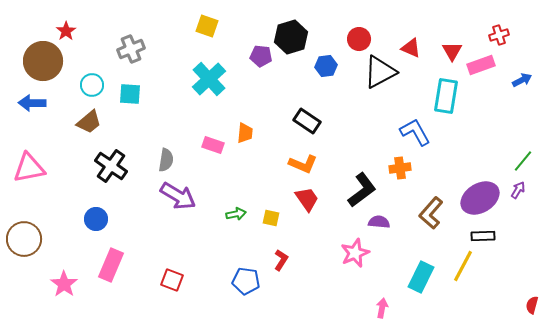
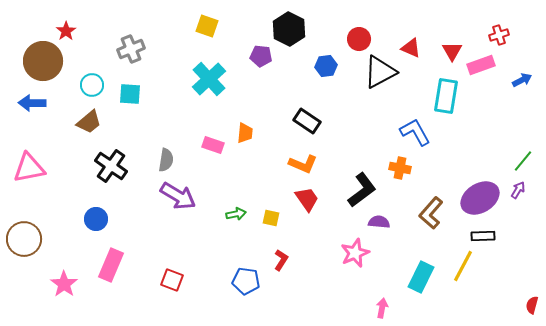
black hexagon at (291, 37): moved 2 px left, 8 px up; rotated 16 degrees counterclockwise
orange cross at (400, 168): rotated 20 degrees clockwise
